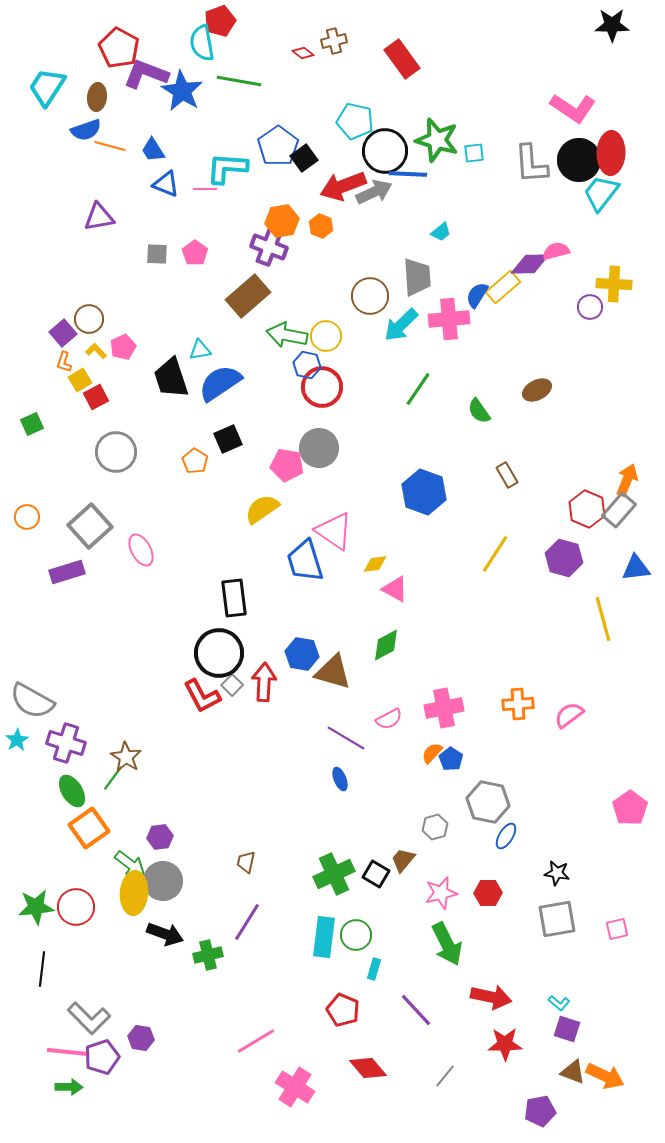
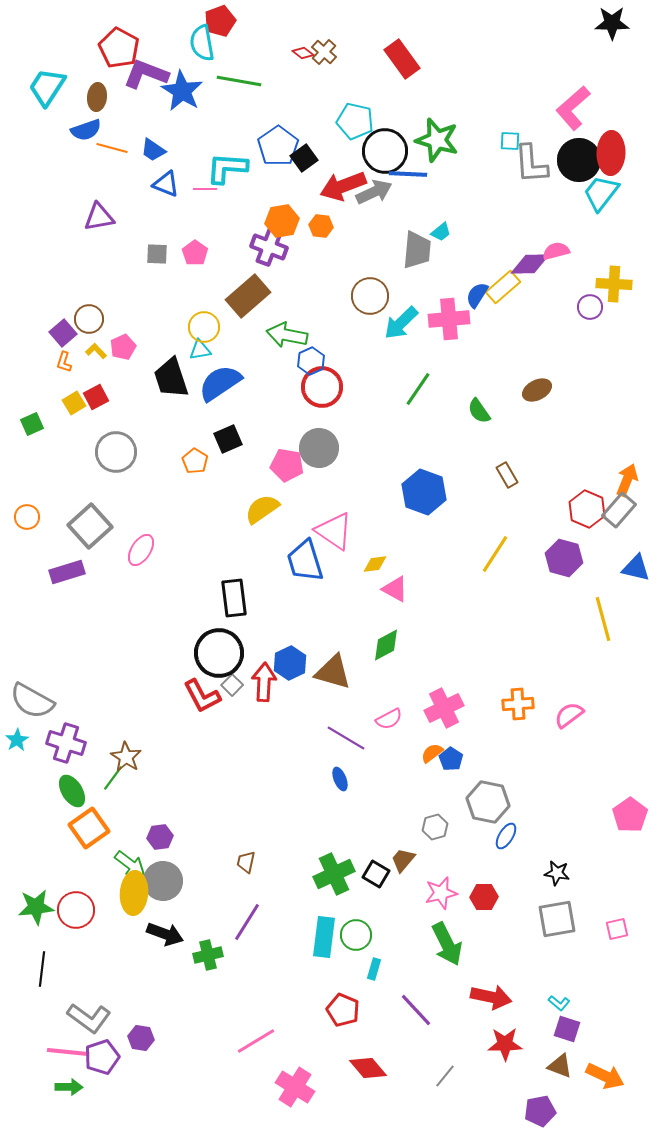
black star at (612, 25): moved 2 px up
brown cross at (334, 41): moved 10 px left, 11 px down; rotated 35 degrees counterclockwise
pink L-shape at (573, 108): rotated 105 degrees clockwise
orange line at (110, 146): moved 2 px right, 2 px down
blue trapezoid at (153, 150): rotated 24 degrees counterclockwise
cyan square at (474, 153): moved 36 px right, 12 px up; rotated 10 degrees clockwise
orange hexagon at (321, 226): rotated 15 degrees counterclockwise
gray trapezoid at (417, 277): moved 27 px up; rotated 9 degrees clockwise
cyan arrow at (401, 325): moved 2 px up
yellow circle at (326, 336): moved 122 px left, 9 px up
blue hexagon at (307, 365): moved 4 px right, 4 px up; rotated 24 degrees clockwise
yellow square at (80, 380): moved 6 px left, 23 px down
pink ellipse at (141, 550): rotated 60 degrees clockwise
blue triangle at (636, 568): rotated 20 degrees clockwise
blue hexagon at (302, 654): moved 12 px left, 9 px down; rotated 24 degrees clockwise
pink cross at (444, 708): rotated 15 degrees counterclockwise
orange semicircle at (432, 753): rotated 10 degrees clockwise
pink pentagon at (630, 808): moved 7 px down
red hexagon at (488, 893): moved 4 px left, 4 px down
red circle at (76, 907): moved 3 px down
gray L-shape at (89, 1018): rotated 9 degrees counterclockwise
brown triangle at (573, 1072): moved 13 px left, 6 px up
